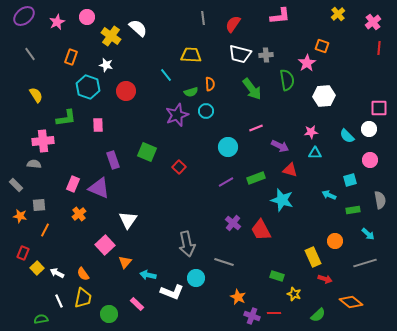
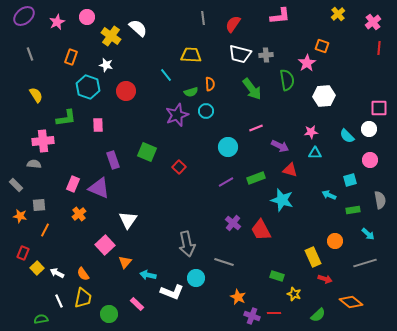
gray line at (30, 54): rotated 16 degrees clockwise
